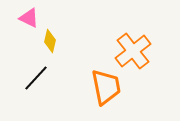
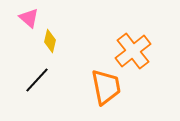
pink triangle: rotated 15 degrees clockwise
black line: moved 1 px right, 2 px down
